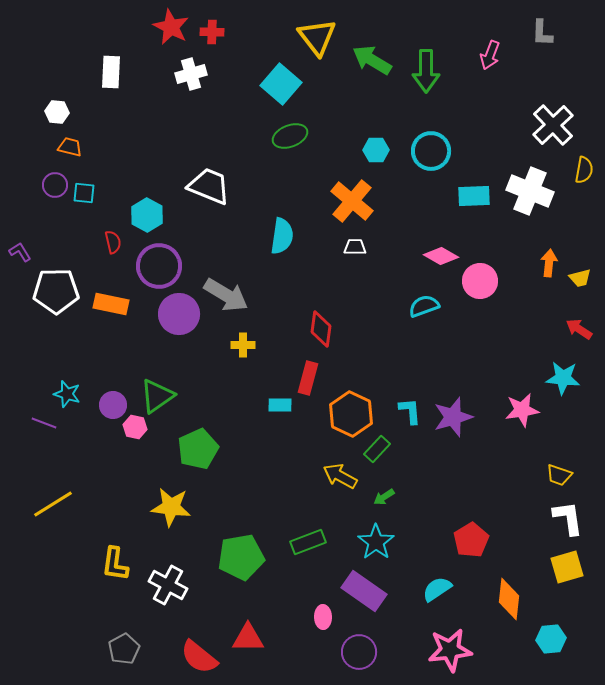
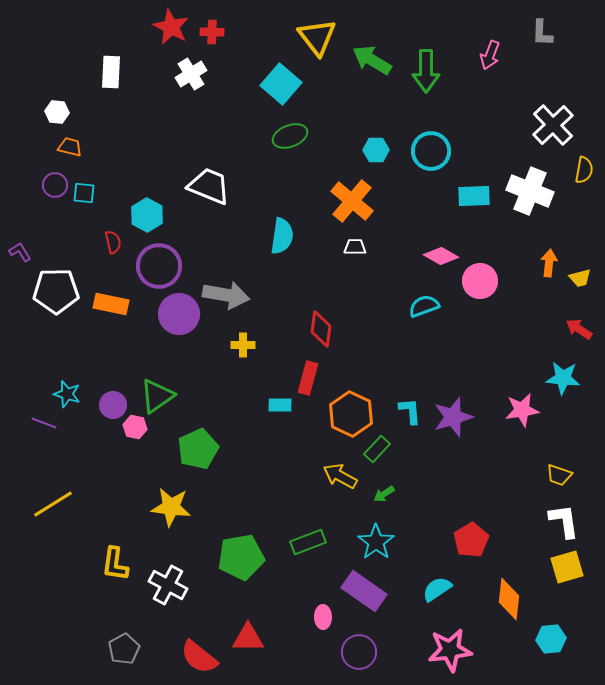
white cross at (191, 74): rotated 16 degrees counterclockwise
gray arrow at (226, 295): rotated 21 degrees counterclockwise
green arrow at (384, 497): moved 3 px up
white L-shape at (568, 518): moved 4 px left, 3 px down
